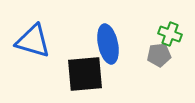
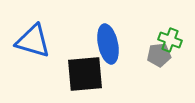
green cross: moved 6 px down
